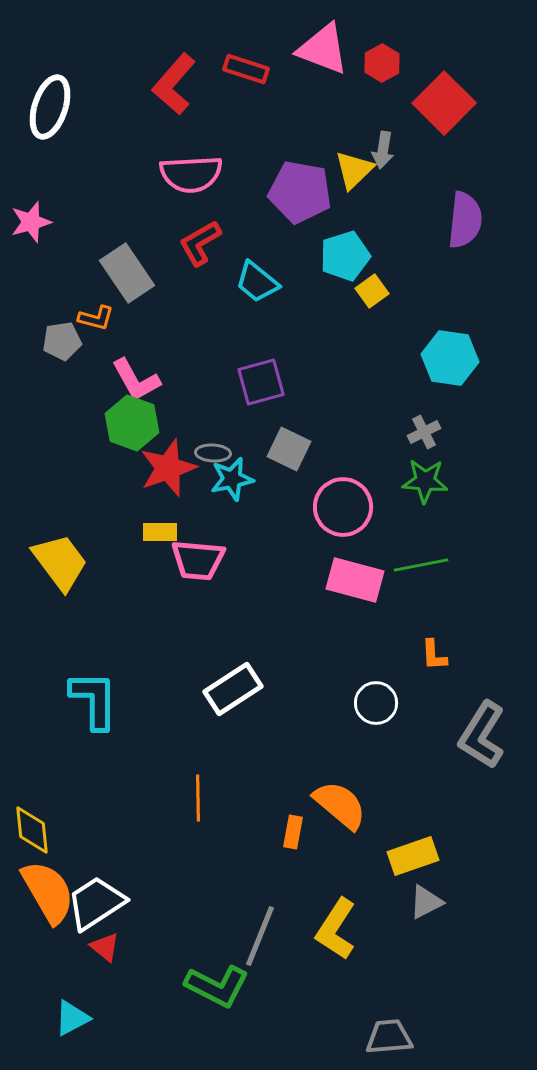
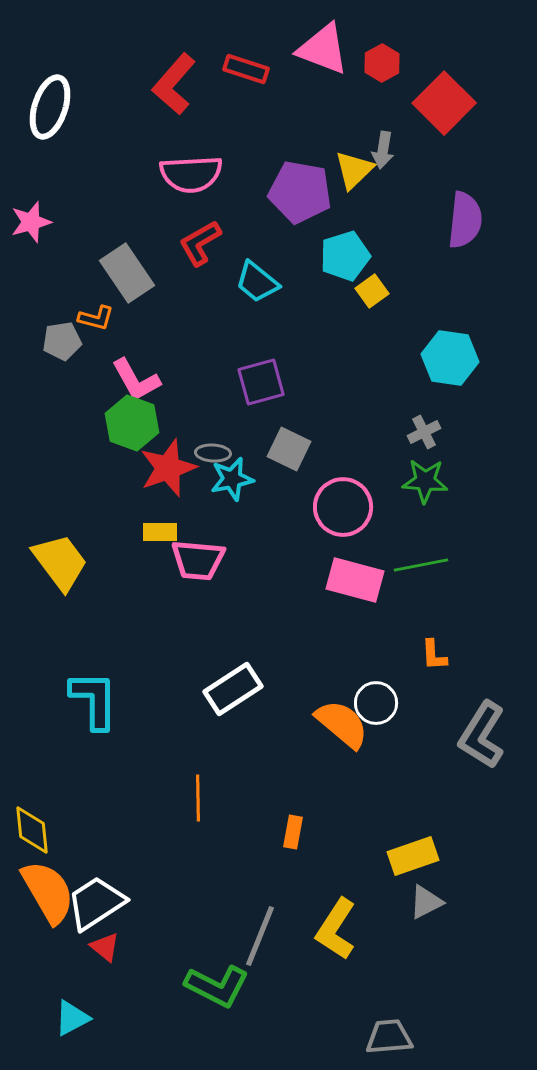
orange semicircle at (340, 805): moved 2 px right, 81 px up
